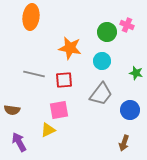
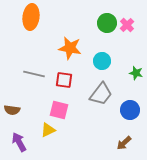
pink cross: rotated 24 degrees clockwise
green circle: moved 9 px up
red square: rotated 12 degrees clockwise
pink square: rotated 24 degrees clockwise
brown arrow: rotated 28 degrees clockwise
